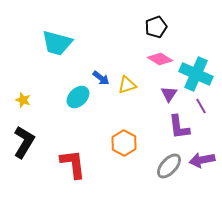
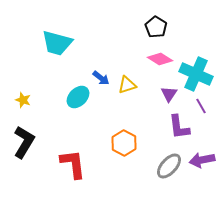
black pentagon: rotated 20 degrees counterclockwise
